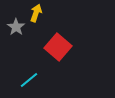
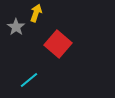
red square: moved 3 px up
